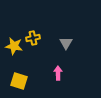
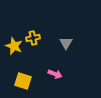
yellow star: rotated 12 degrees clockwise
pink arrow: moved 3 px left, 1 px down; rotated 112 degrees clockwise
yellow square: moved 4 px right
